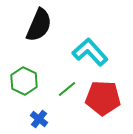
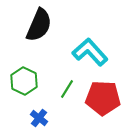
green line: rotated 18 degrees counterclockwise
blue cross: moved 1 px up
